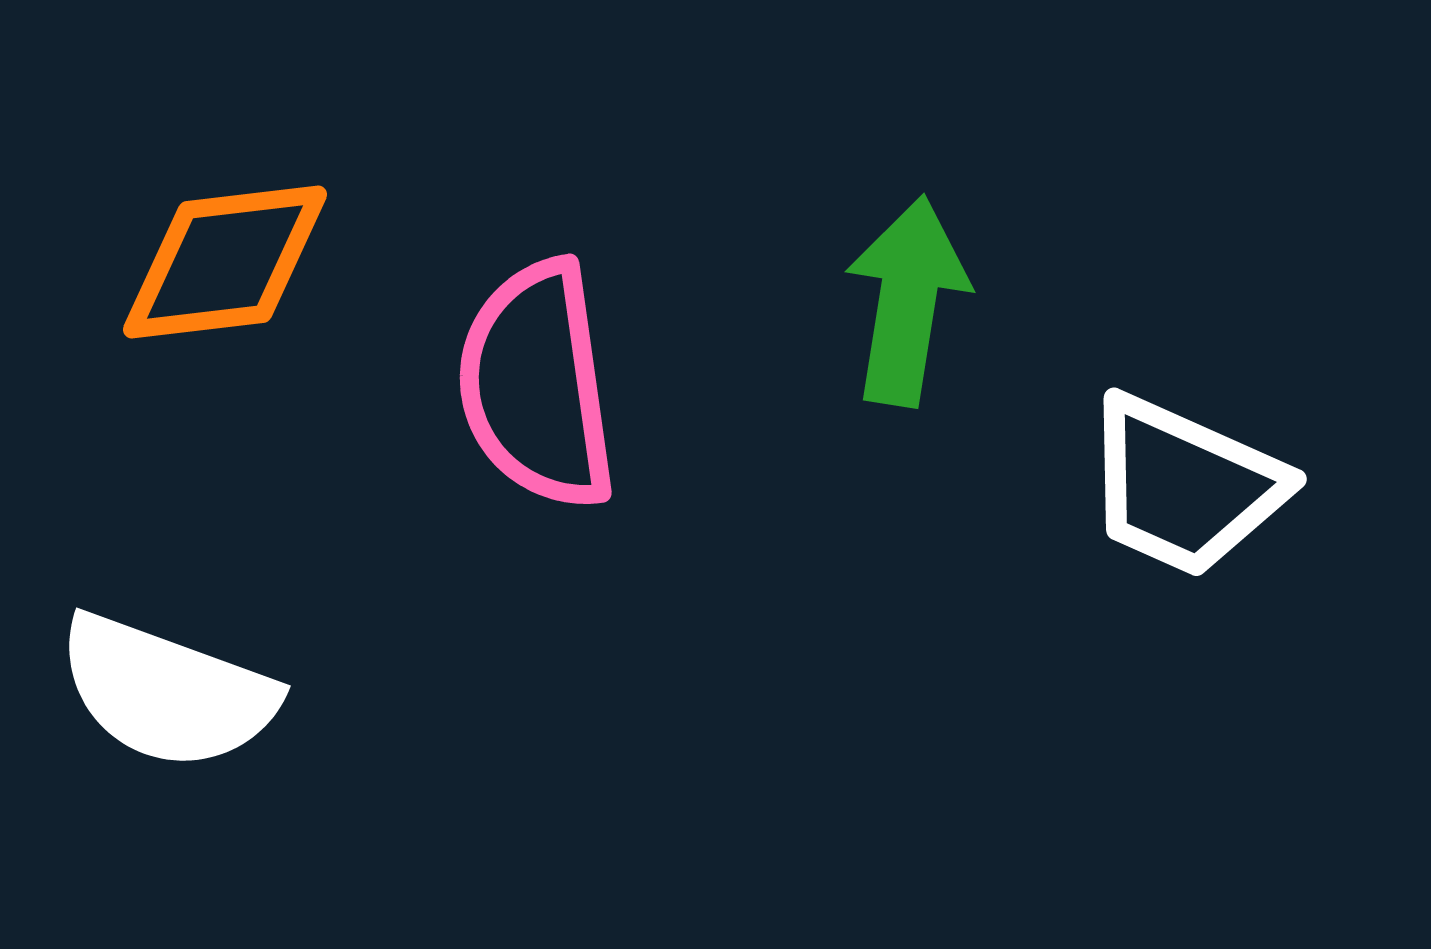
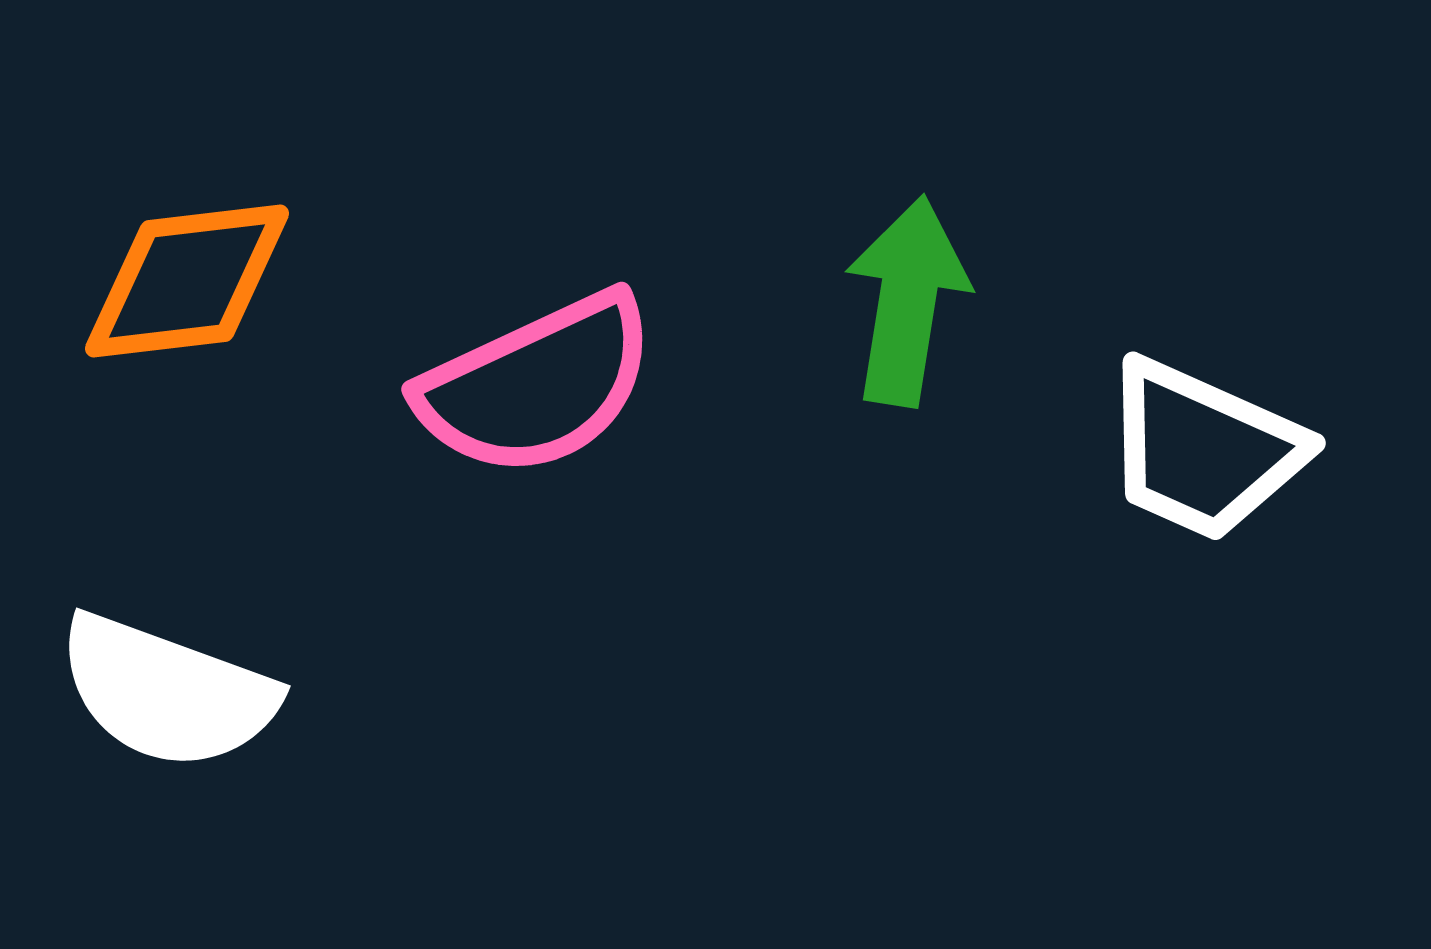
orange diamond: moved 38 px left, 19 px down
pink semicircle: rotated 107 degrees counterclockwise
white trapezoid: moved 19 px right, 36 px up
